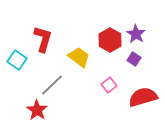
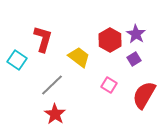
purple square: rotated 24 degrees clockwise
pink square: rotated 21 degrees counterclockwise
red semicircle: moved 1 px right, 2 px up; rotated 44 degrees counterclockwise
red star: moved 18 px right, 4 px down
